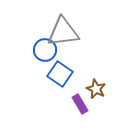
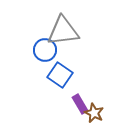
gray triangle: moved 1 px up
blue square: moved 1 px down
brown star: moved 2 px left, 24 px down
